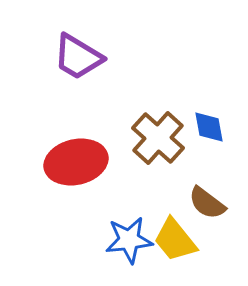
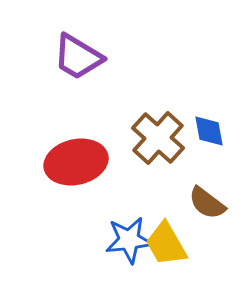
blue diamond: moved 4 px down
yellow trapezoid: moved 9 px left, 4 px down; rotated 9 degrees clockwise
